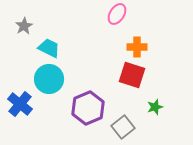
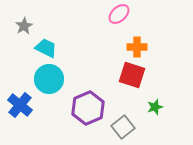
pink ellipse: moved 2 px right; rotated 15 degrees clockwise
cyan trapezoid: moved 3 px left
blue cross: moved 1 px down
